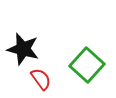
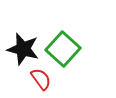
green square: moved 24 px left, 16 px up
